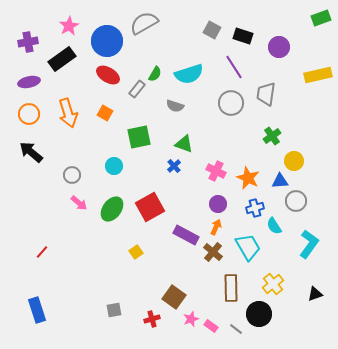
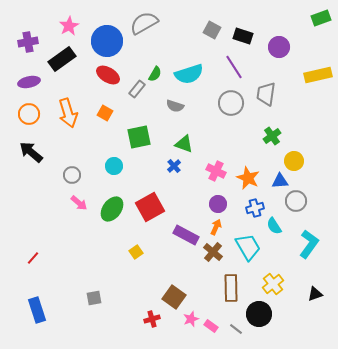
red line at (42, 252): moved 9 px left, 6 px down
gray square at (114, 310): moved 20 px left, 12 px up
